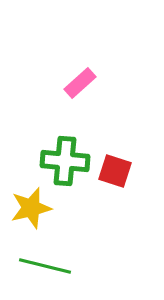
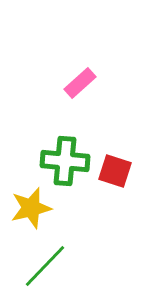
green line: rotated 60 degrees counterclockwise
